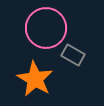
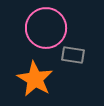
gray rectangle: rotated 20 degrees counterclockwise
